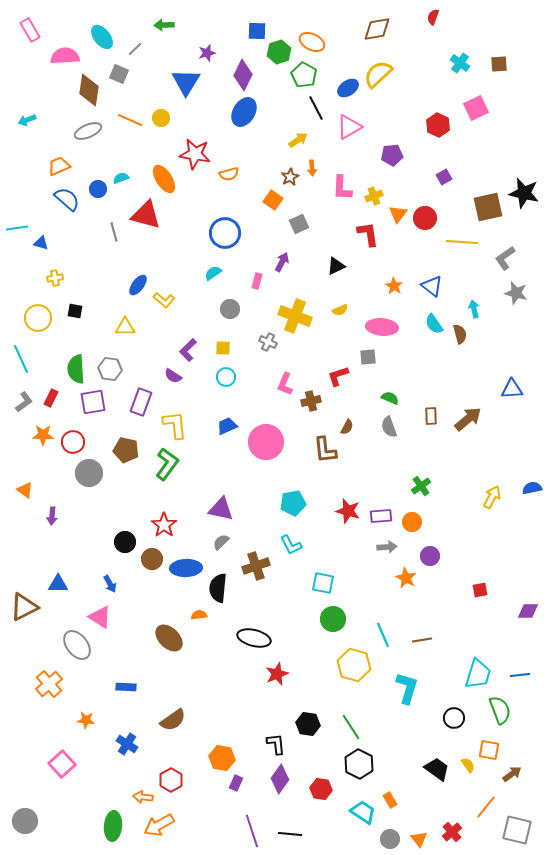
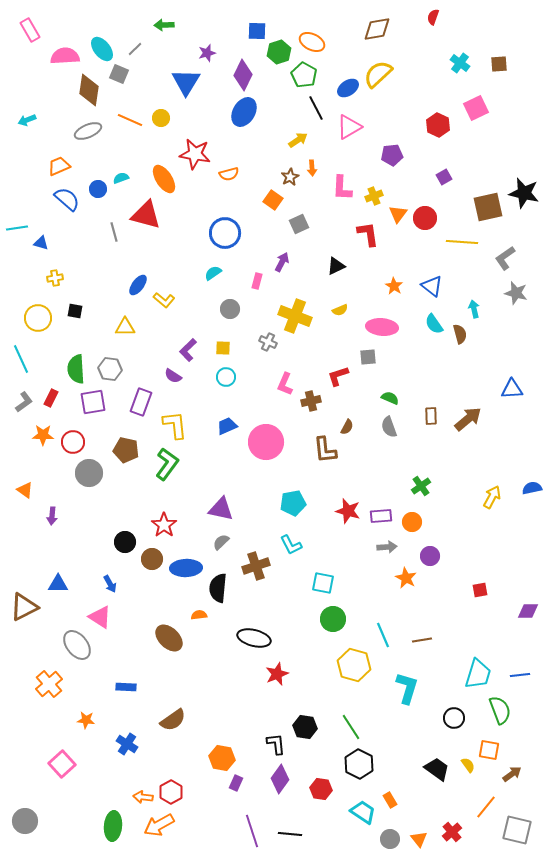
cyan ellipse at (102, 37): moved 12 px down
black hexagon at (308, 724): moved 3 px left, 3 px down
red hexagon at (171, 780): moved 12 px down
